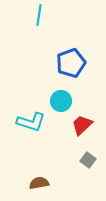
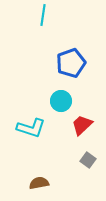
cyan line: moved 4 px right
cyan L-shape: moved 6 px down
